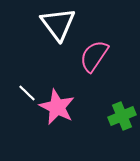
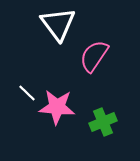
pink star: rotated 21 degrees counterclockwise
green cross: moved 19 px left, 6 px down
